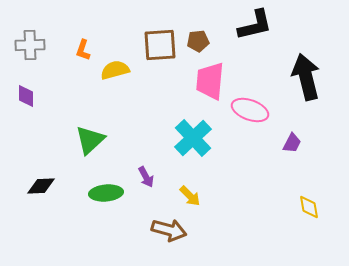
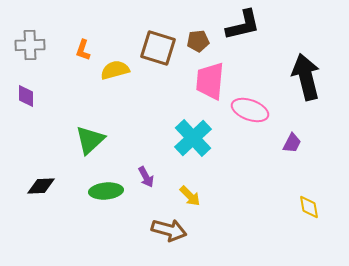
black L-shape: moved 12 px left
brown square: moved 2 px left, 3 px down; rotated 21 degrees clockwise
green ellipse: moved 2 px up
